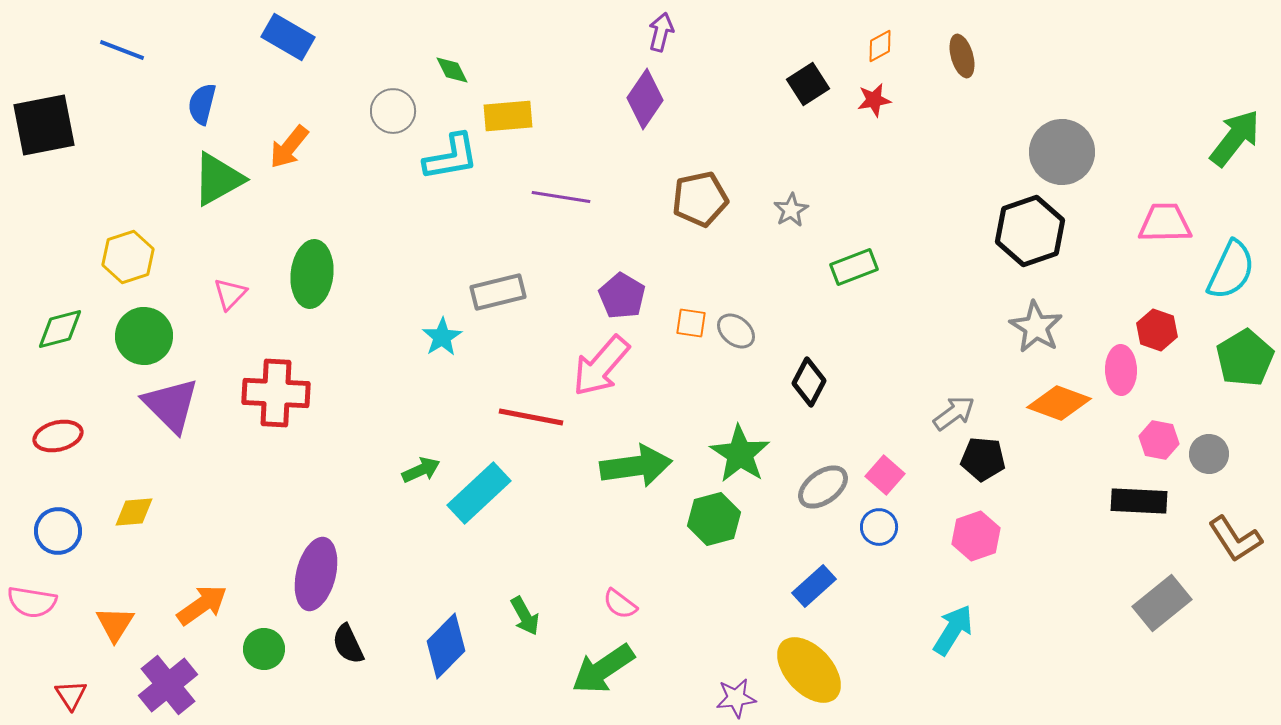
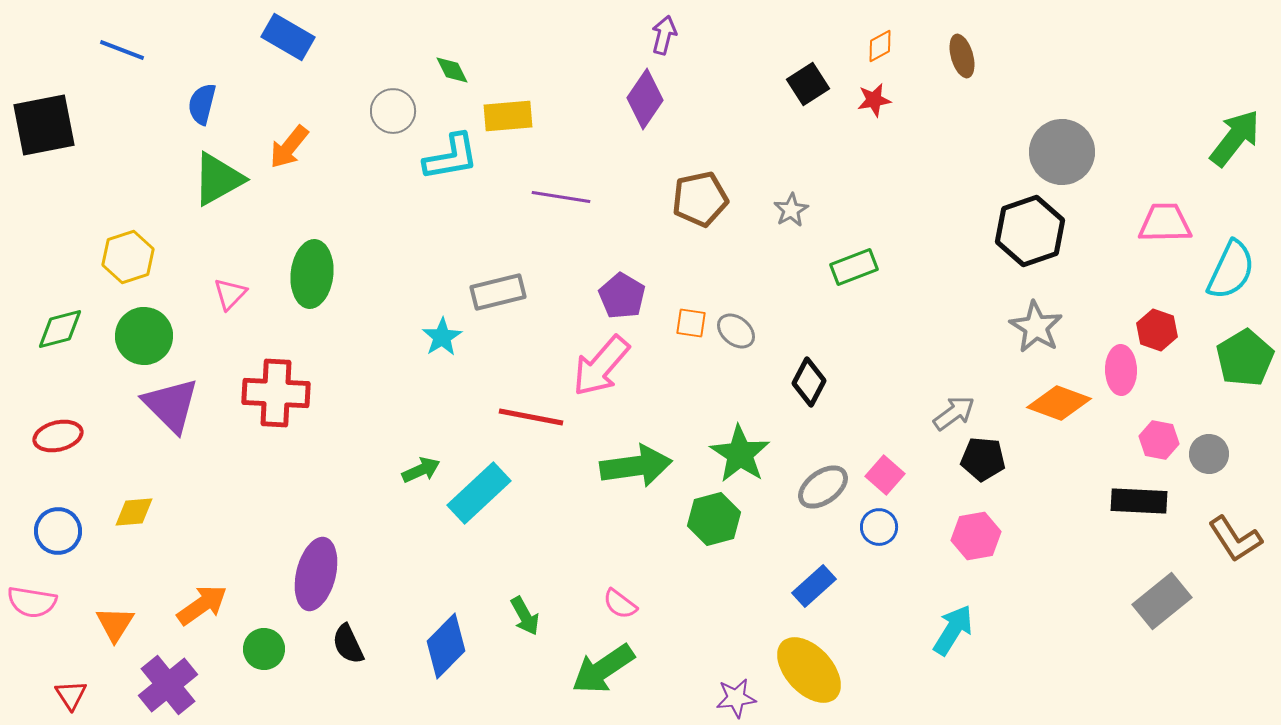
purple arrow at (661, 32): moved 3 px right, 3 px down
pink hexagon at (976, 536): rotated 9 degrees clockwise
gray rectangle at (1162, 603): moved 2 px up
